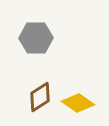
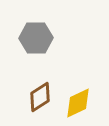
yellow diamond: rotated 60 degrees counterclockwise
